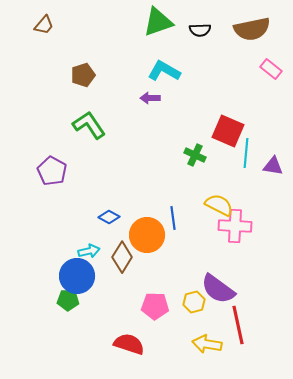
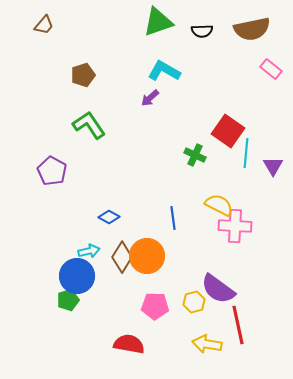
black semicircle: moved 2 px right, 1 px down
purple arrow: rotated 42 degrees counterclockwise
red square: rotated 12 degrees clockwise
purple triangle: rotated 50 degrees clockwise
orange circle: moved 21 px down
green pentagon: rotated 20 degrees counterclockwise
red semicircle: rotated 8 degrees counterclockwise
